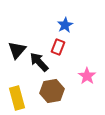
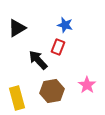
blue star: rotated 28 degrees counterclockwise
black triangle: moved 22 px up; rotated 18 degrees clockwise
black arrow: moved 1 px left, 2 px up
pink star: moved 9 px down
